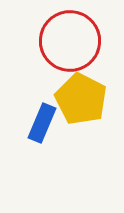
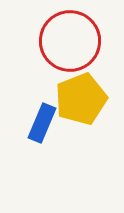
yellow pentagon: rotated 24 degrees clockwise
